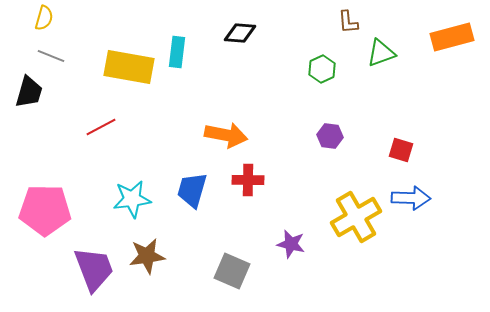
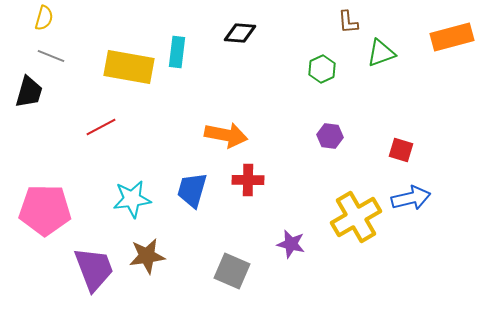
blue arrow: rotated 15 degrees counterclockwise
